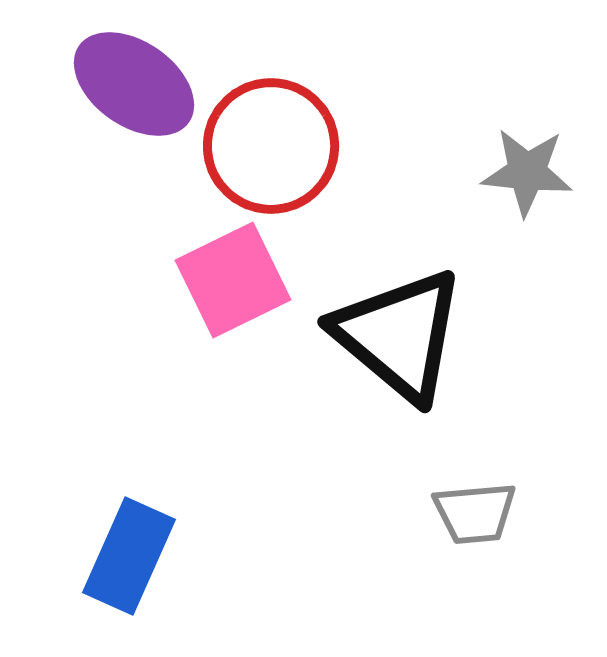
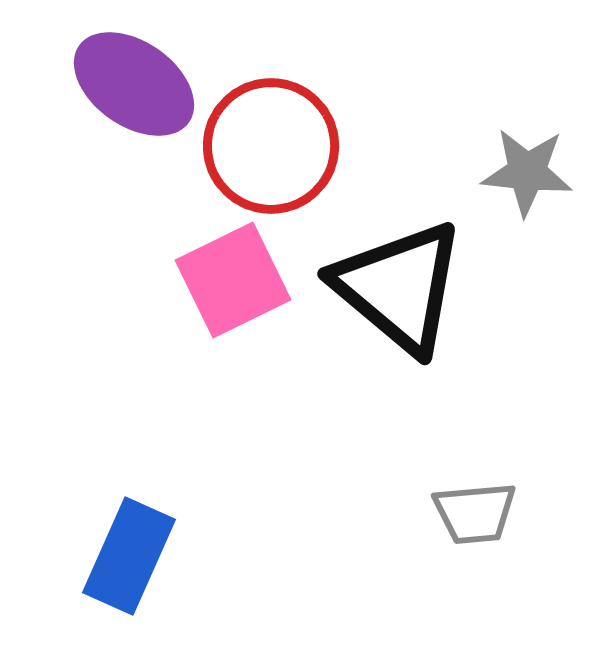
black triangle: moved 48 px up
